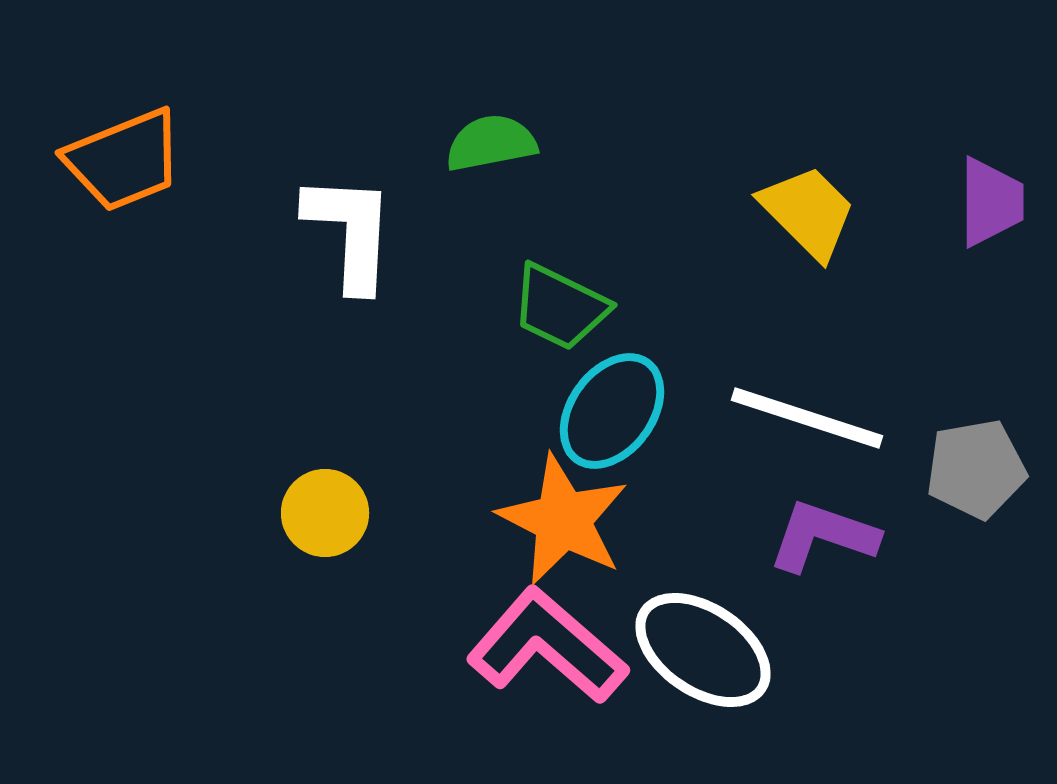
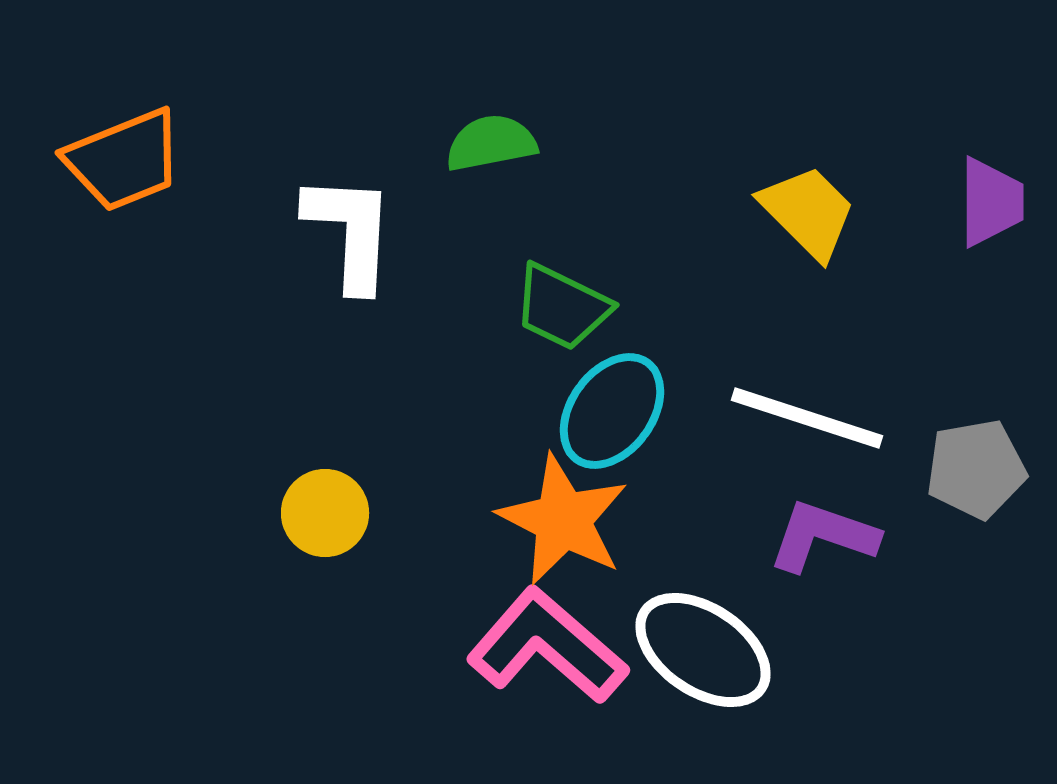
green trapezoid: moved 2 px right
